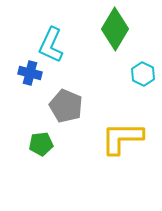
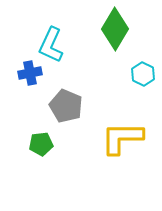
blue cross: rotated 25 degrees counterclockwise
